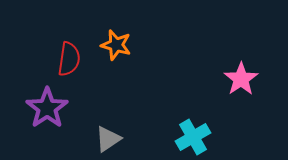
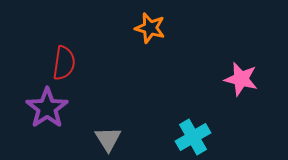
orange star: moved 34 px right, 17 px up
red semicircle: moved 5 px left, 4 px down
pink star: rotated 24 degrees counterclockwise
gray triangle: rotated 28 degrees counterclockwise
